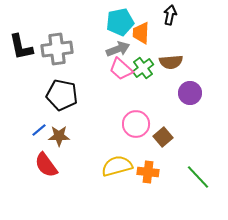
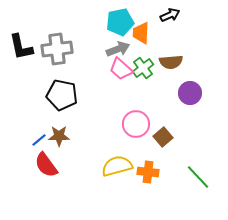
black arrow: rotated 54 degrees clockwise
blue line: moved 10 px down
